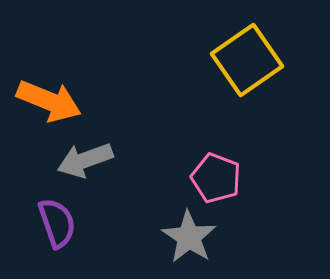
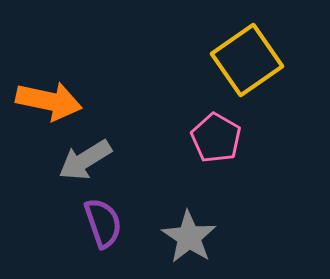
orange arrow: rotated 10 degrees counterclockwise
gray arrow: rotated 12 degrees counterclockwise
pink pentagon: moved 40 px up; rotated 9 degrees clockwise
purple semicircle: moved 46 px right
